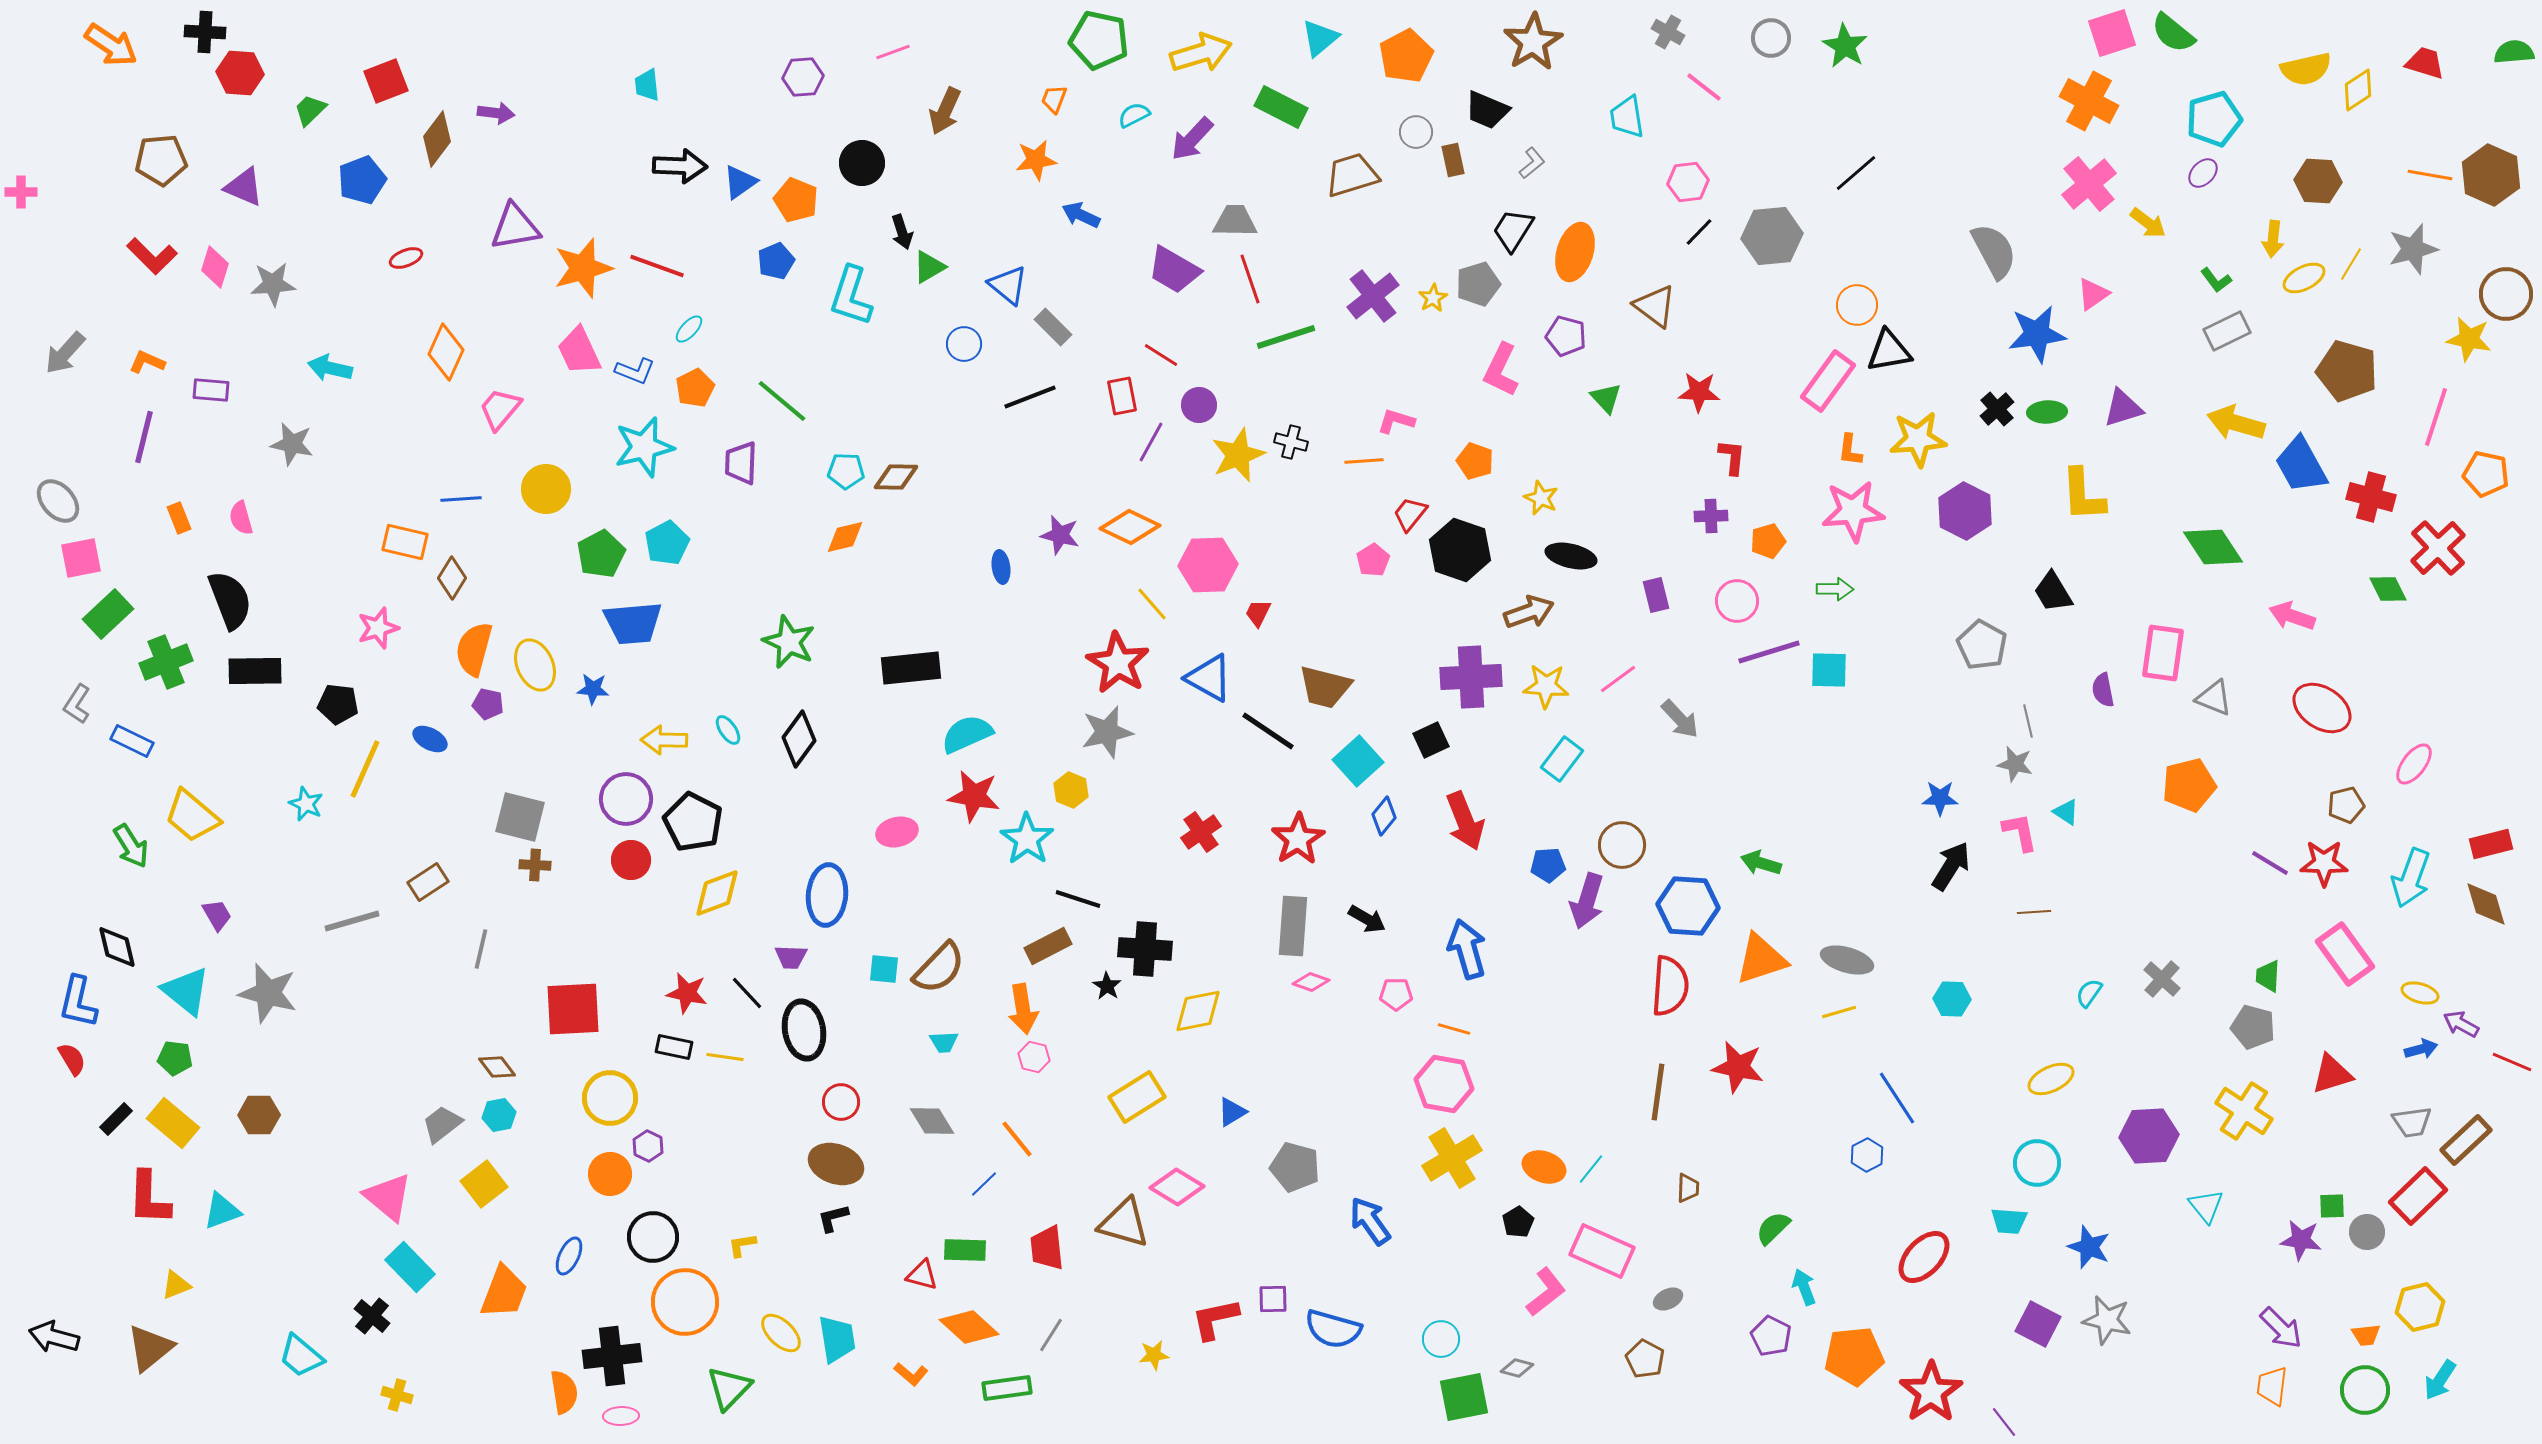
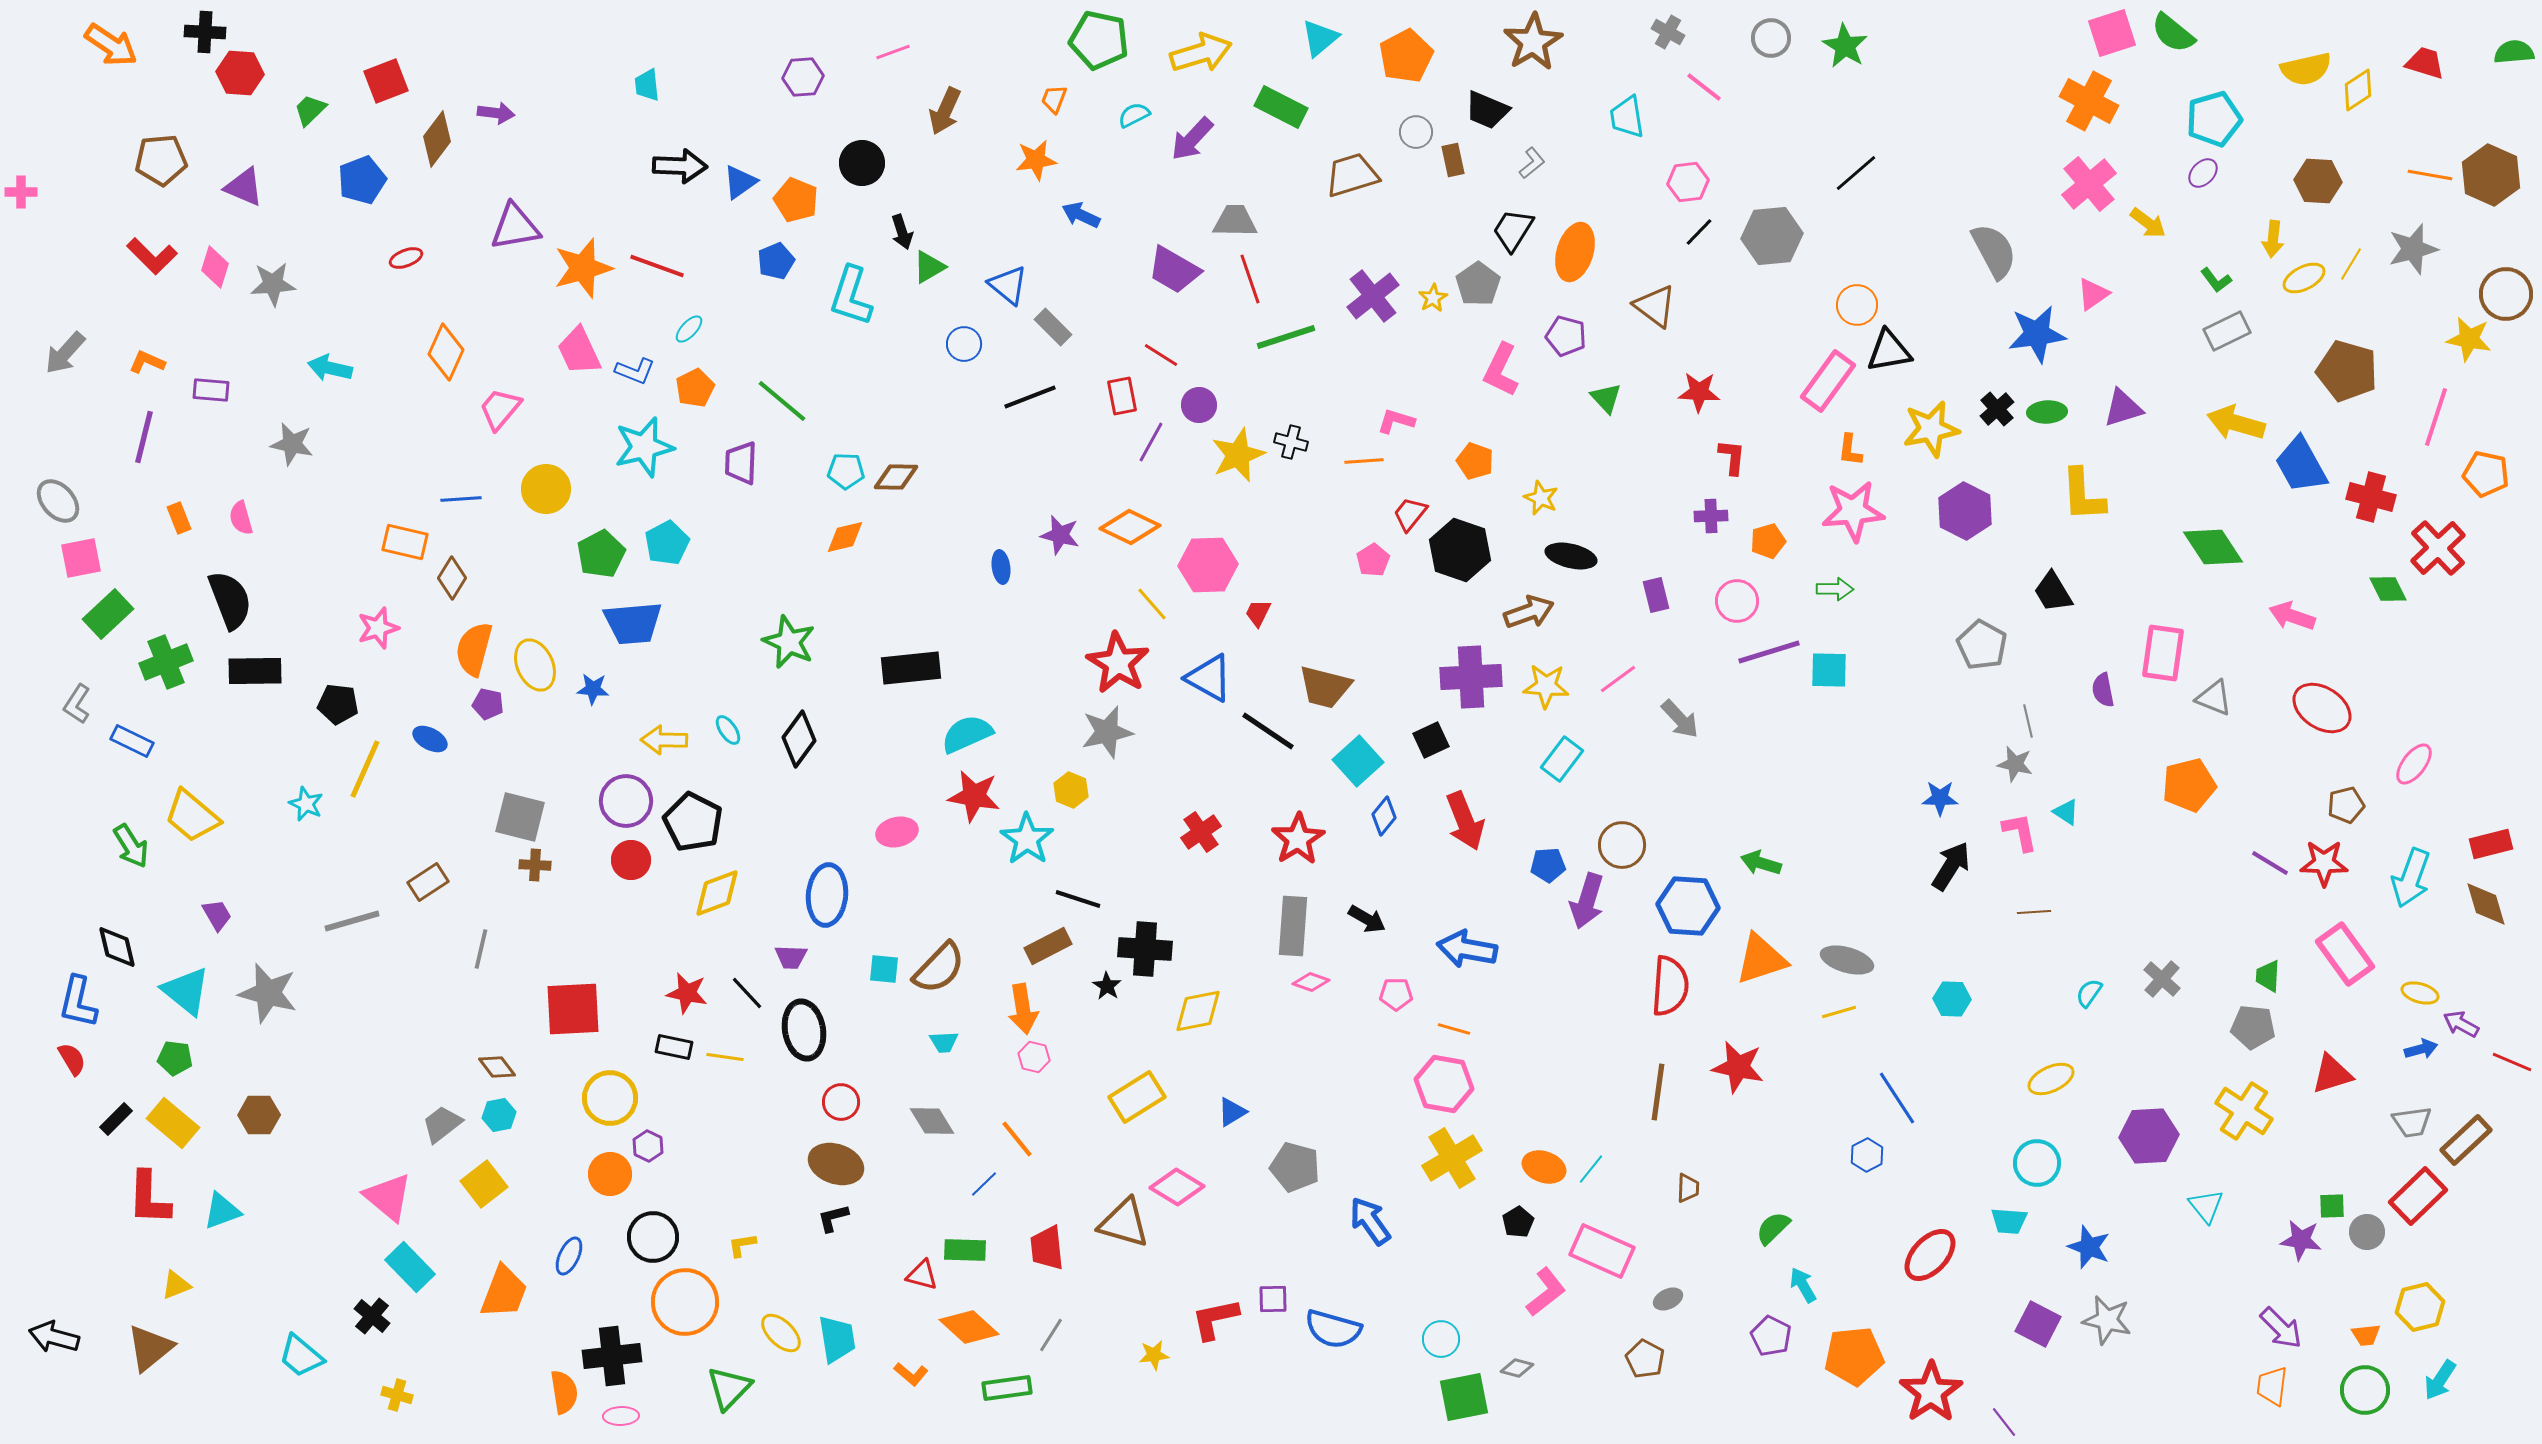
gray pentagon at (1478, 284): rotated 18 degrees counterclockwise
yellow star at (1918, 439): moved 13 px right, 10 px up; rotated 6 degrees counterclockwise
purple circle at (626, 799): moved 2 px down
blue arrow at (1467, 949): rotated 64 degrees counterclockwise
gray pentagon at (2253, 1027): rotated 9 degrees counterclockwise
red ellipse at (1924, 1257): moved 6 px right, 2 px up
cyan arrow at (1804, 1287): moved 1 px left, 2 px up; rotated 9 degrees counterclockwise
